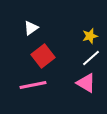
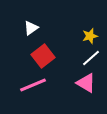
pink line: rotated 12 degrees counterclockwise
